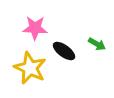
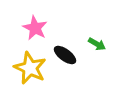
pink star: rotated 25 degrees clockwise
black ellipse: moved 1 px right, 4 px down
